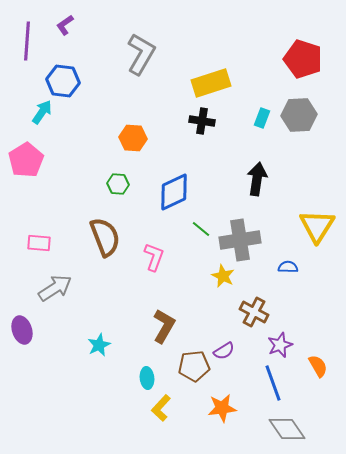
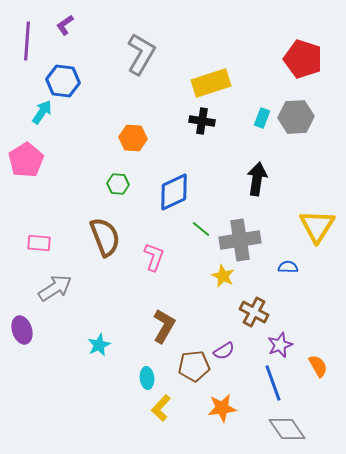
gray hexagon: moved 3 px left, 2 px down
